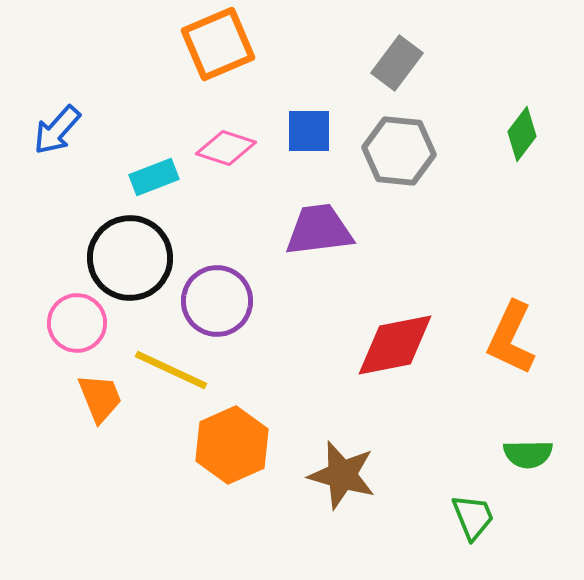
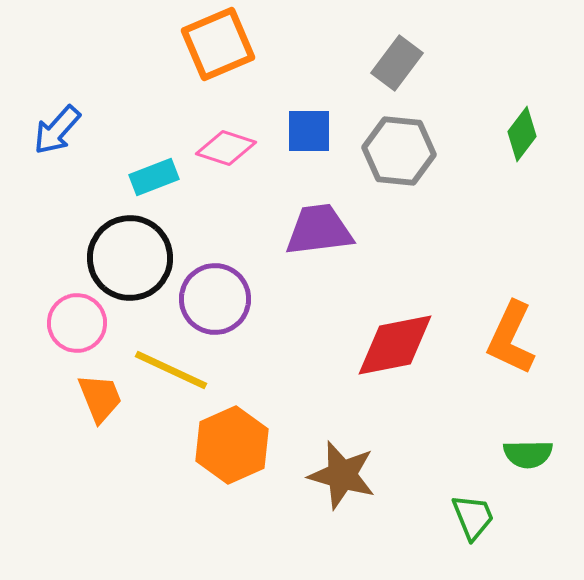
purple circle: moved 2 px left, 2 px up
